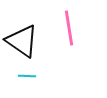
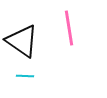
cyan line: moved 2 px left
